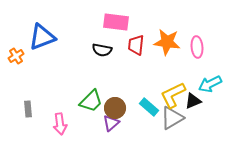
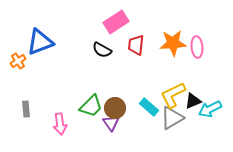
pink rectangle: rotated 40 degrees counterclockwise
blue triangle: moved 2 px left, 5 px down
orange star: moved 6 px right, 1 px down; rotated 12 degrees counterclockwise
black semicircle: rotated 18 degrees clockwise
orange cross: moved 2 px right, 5 px down
cyan arrow: moved 25 px down
green trapezoid: moved 5 px down
gray rectangle: moved 2 px left
purple triangle: rotated 24 degrees counterclockwise
